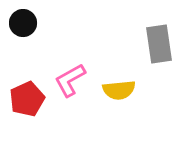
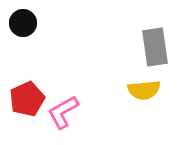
gray rectangle: moved 4 px left, 3 px down
pink L-shape: moved 7 px left, 32 px down
yellow semicircle: moved 25 px right
